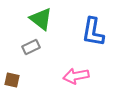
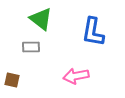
gray rectangle: rotated 24 degrees clockwise
